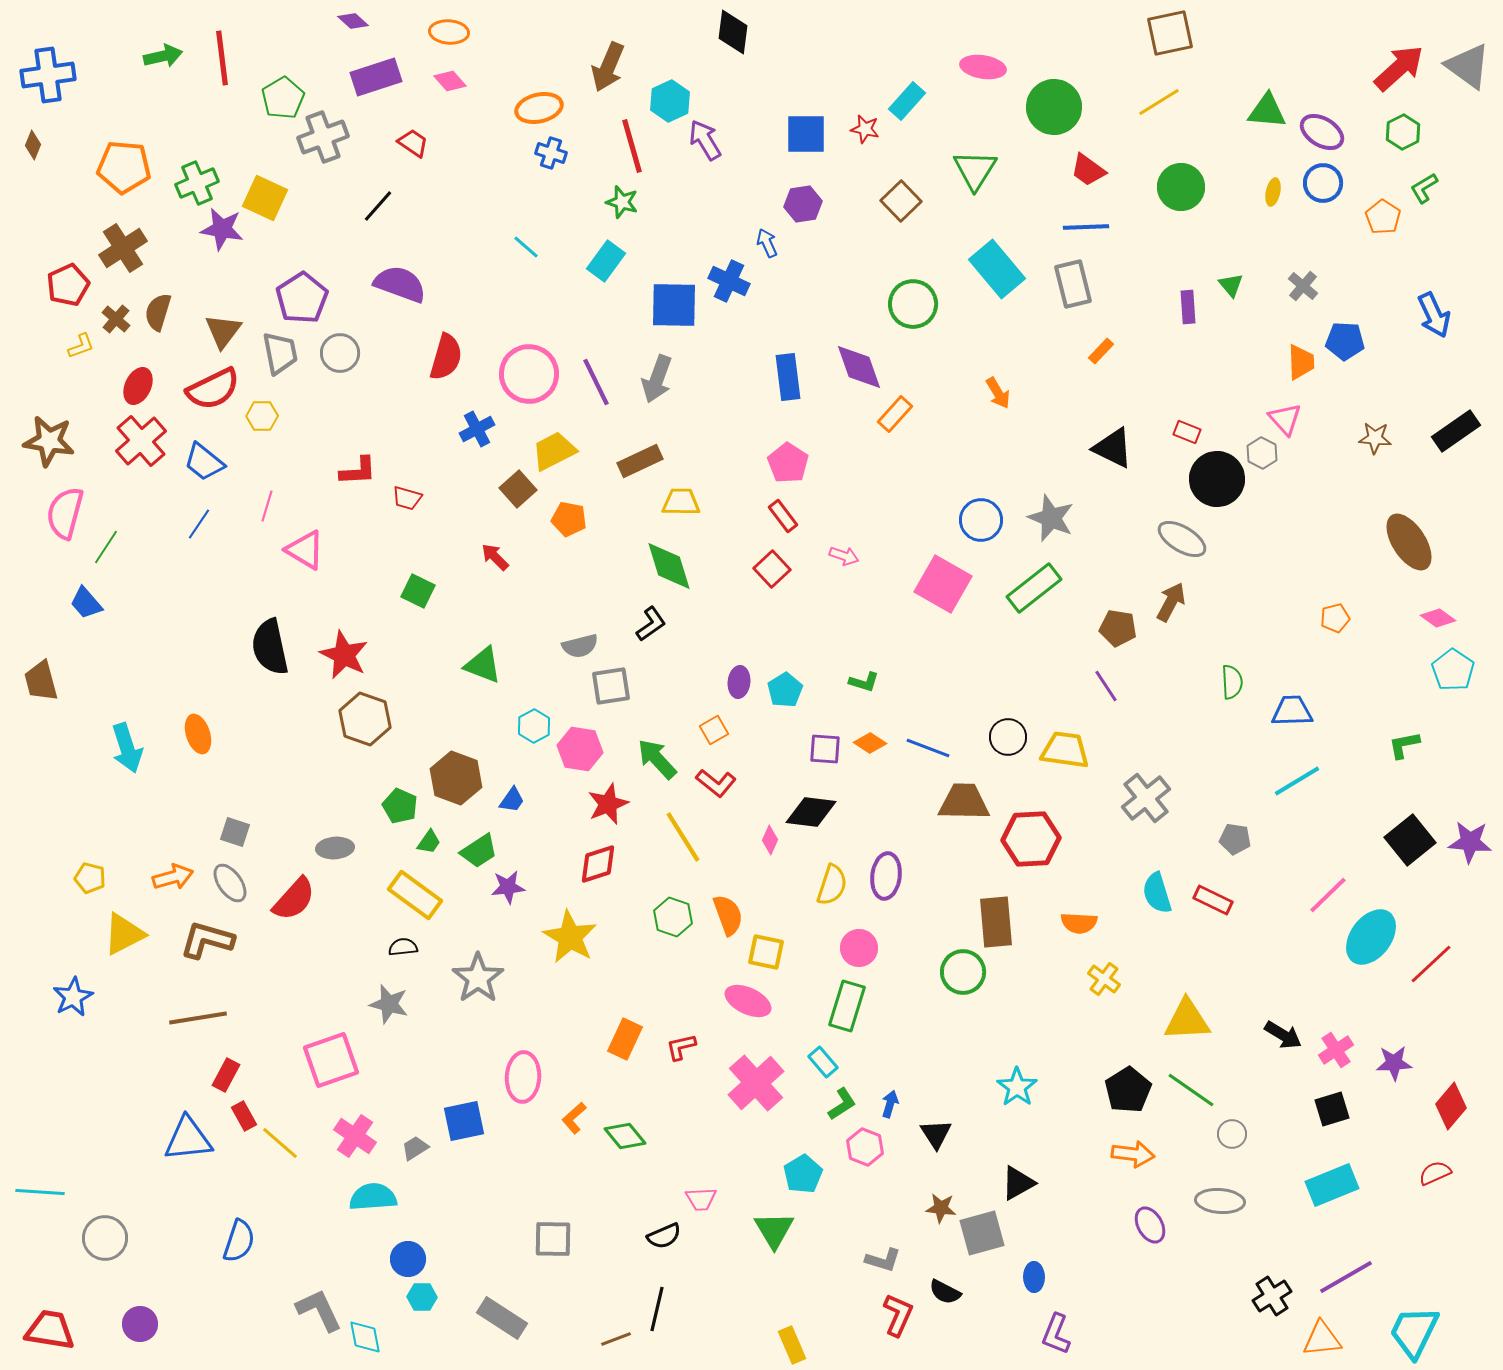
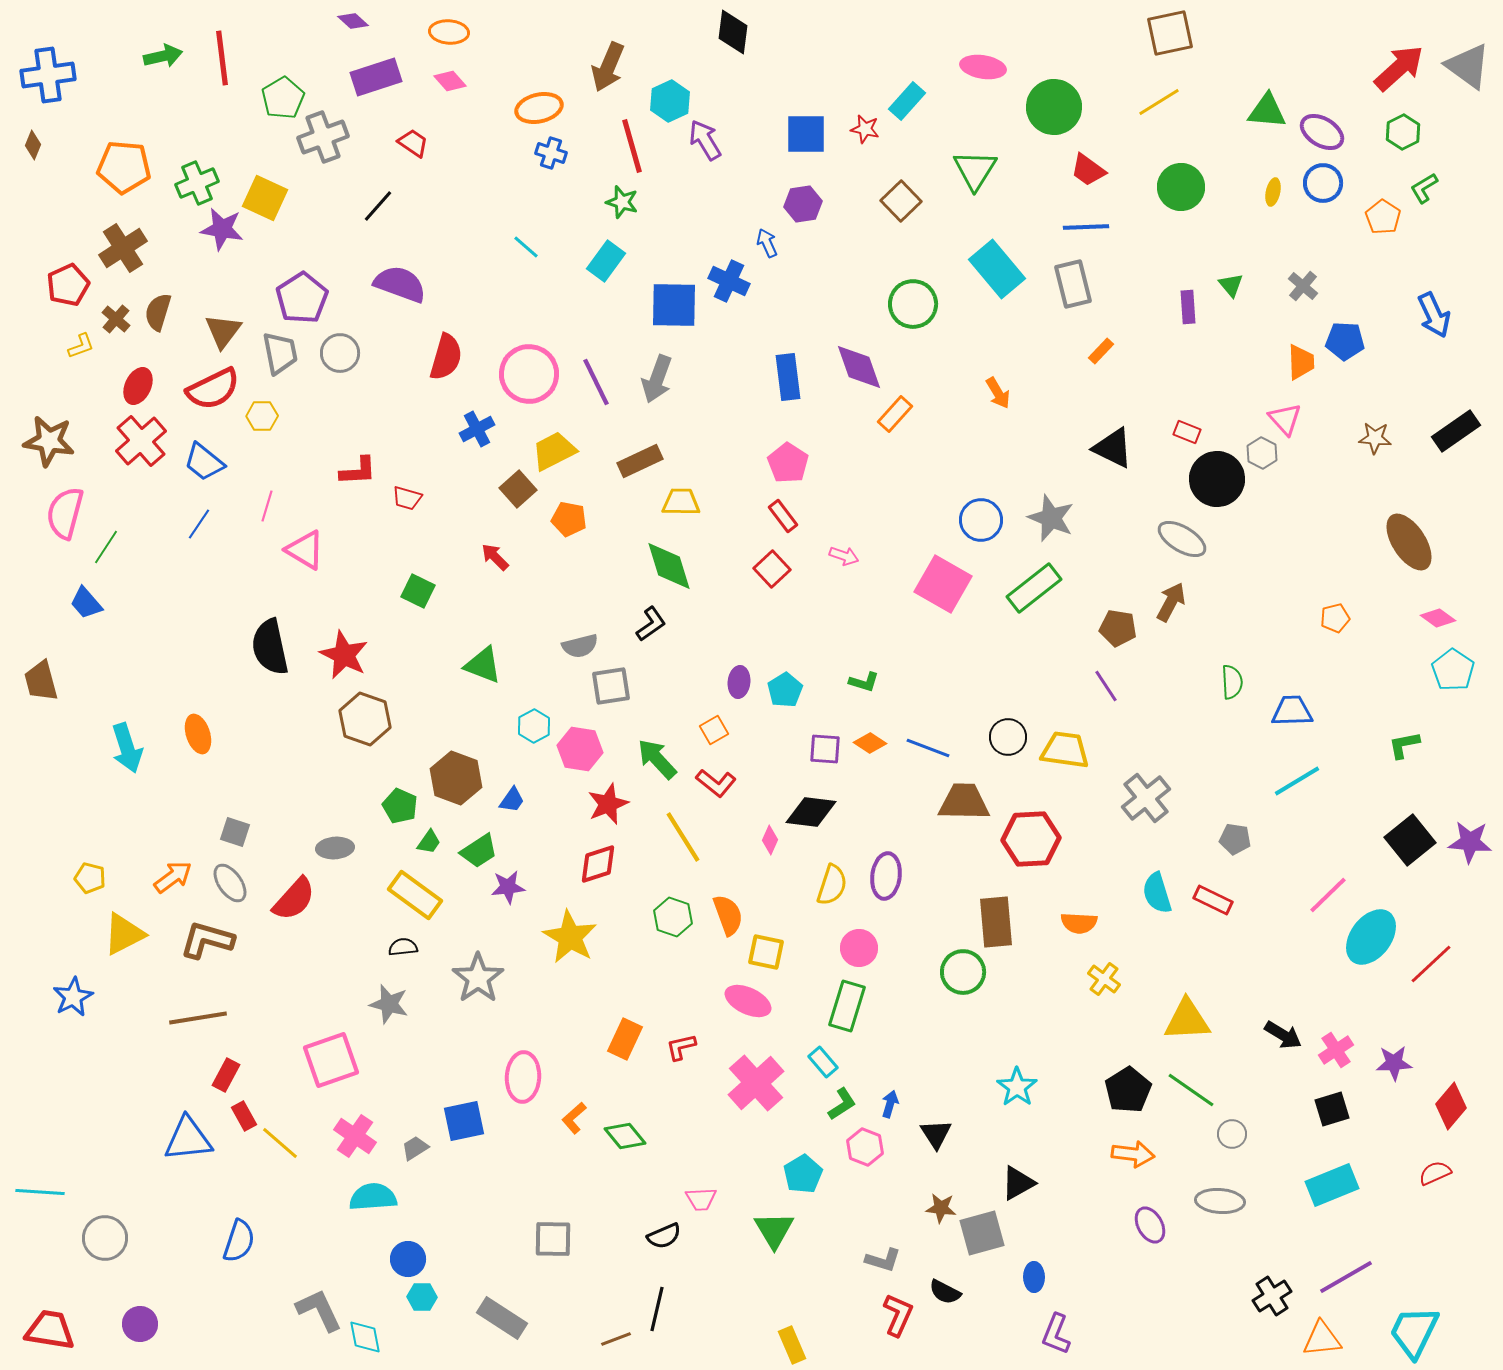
orange arrow at (173, 877): rotated 21 degrees counterclockwise
